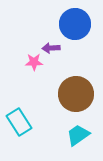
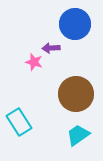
pink star: rotated 18 degrees clockwise
